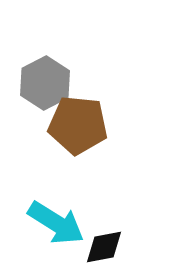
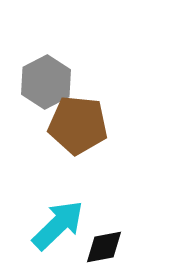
gray hexagon: moved 1 px right, 1 px up
cyan arrow: moved 2 px right, 2 px down; rotated 76 degrees counterclockwise
